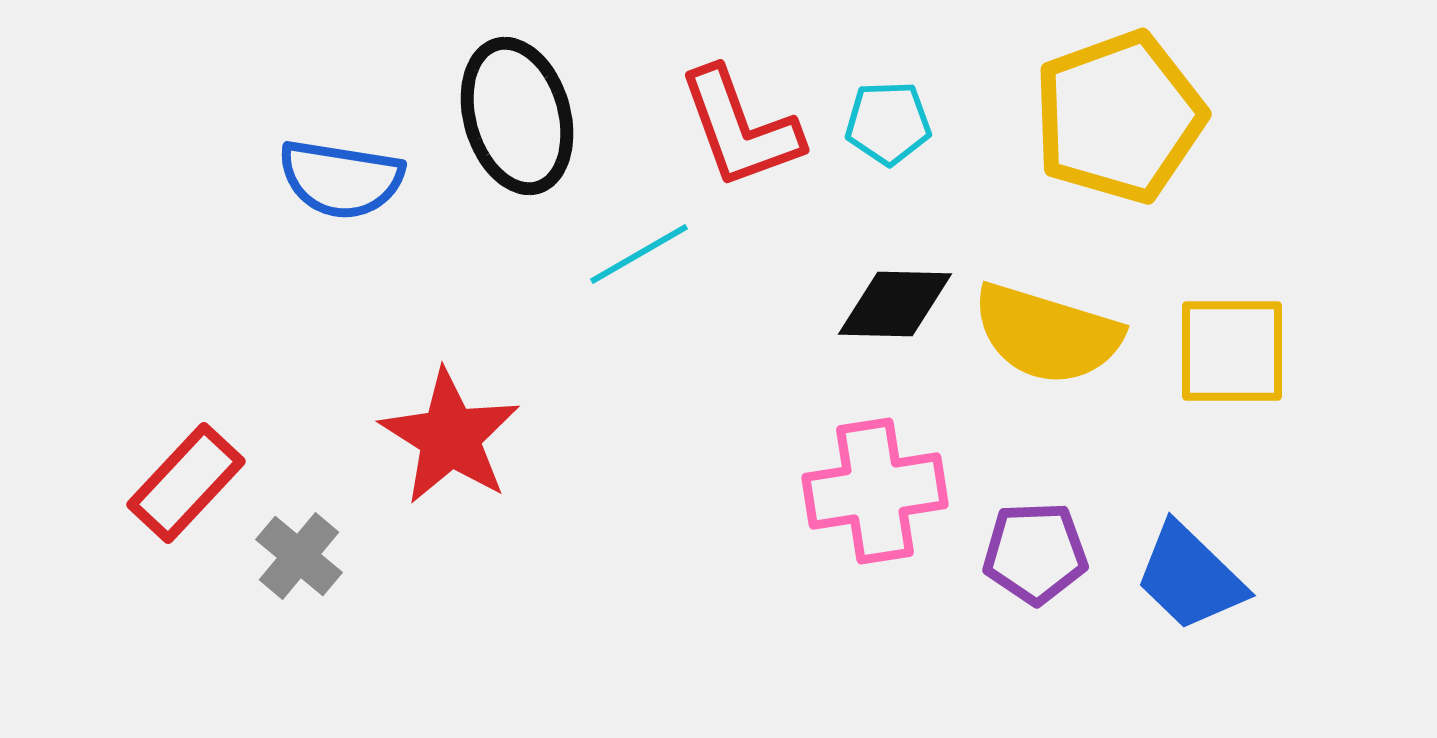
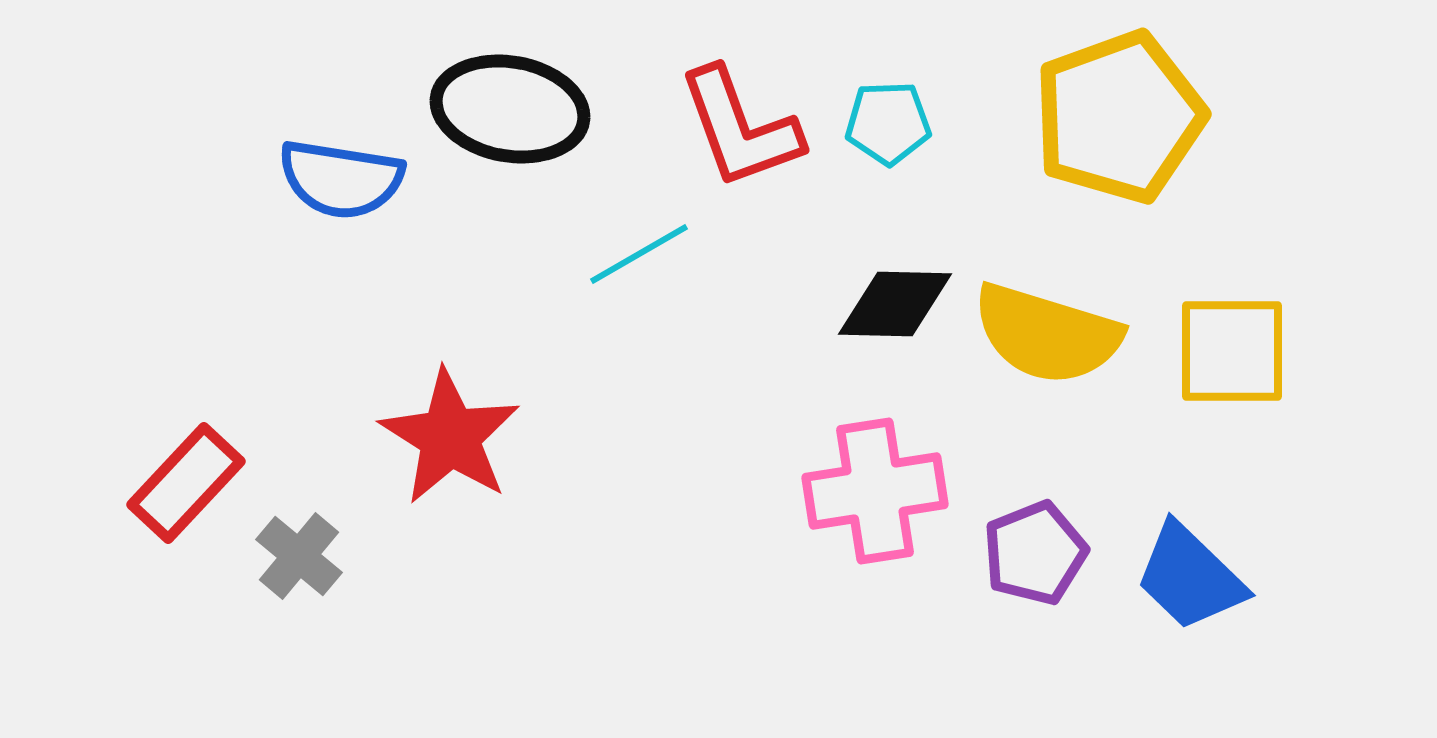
black ellipse: moved 7 px left, 7 px up; rotated 64 degrees counterclockwise
purple pentagon: rotated 20 degrees counterclockwise
